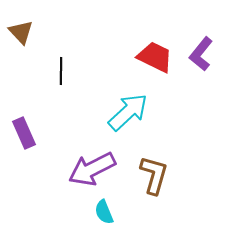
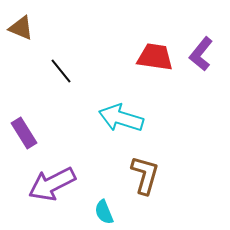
brown triangle: moved 4 px up; rotated 24 degrees counterclockwise
red trapezoid: rotated 18 degrees counterclockwise
black line: rotated 40 degrees counterclockwise
cyan arrow: moved 7 px left, 6 px down; rotated 120 degrees counterclockwise
purple rectangle: rotated 8 degrees counterclockwise
purple arrow: moved 40 px left, 15 px down
brown L-shape: moved 9 px left
